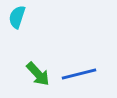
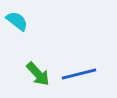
cyan semicircle: moved 4 px down; rotated 110 degrees clockwise
